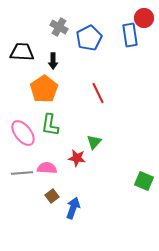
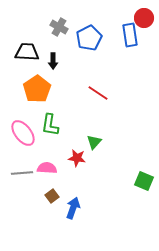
black trapezoid: moved 5 px right
orange pentagon: moved 7 px left
red line: rotated 30 degrees counterclockwise
